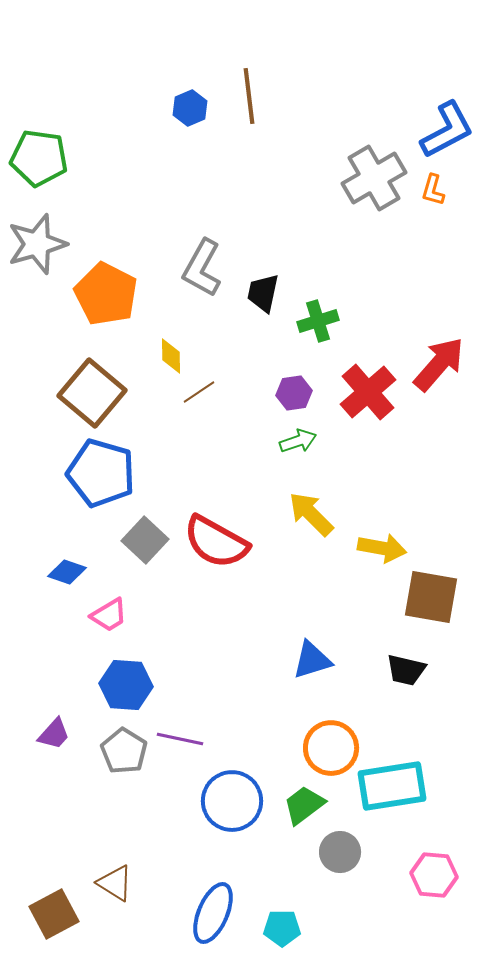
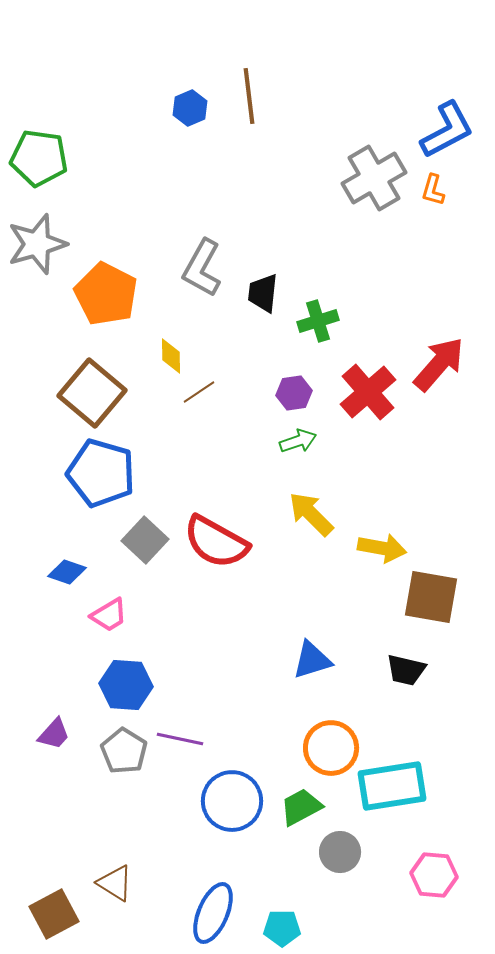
black trapezoid at (263, 293): rotated 6 degrees counterclockwise
green trapezoid at (304, 805): moved 3 px left, 2 px down; rotated 9 degrees clockwise
